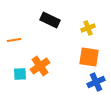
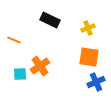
orange line: rotated 32 degrees clockwise
